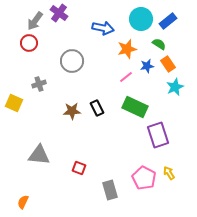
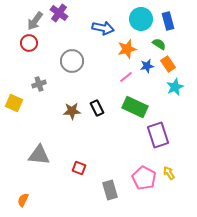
blue rectangle: rotated 66 degrees counterclockwise
orange semicircle: moved 2 px up
